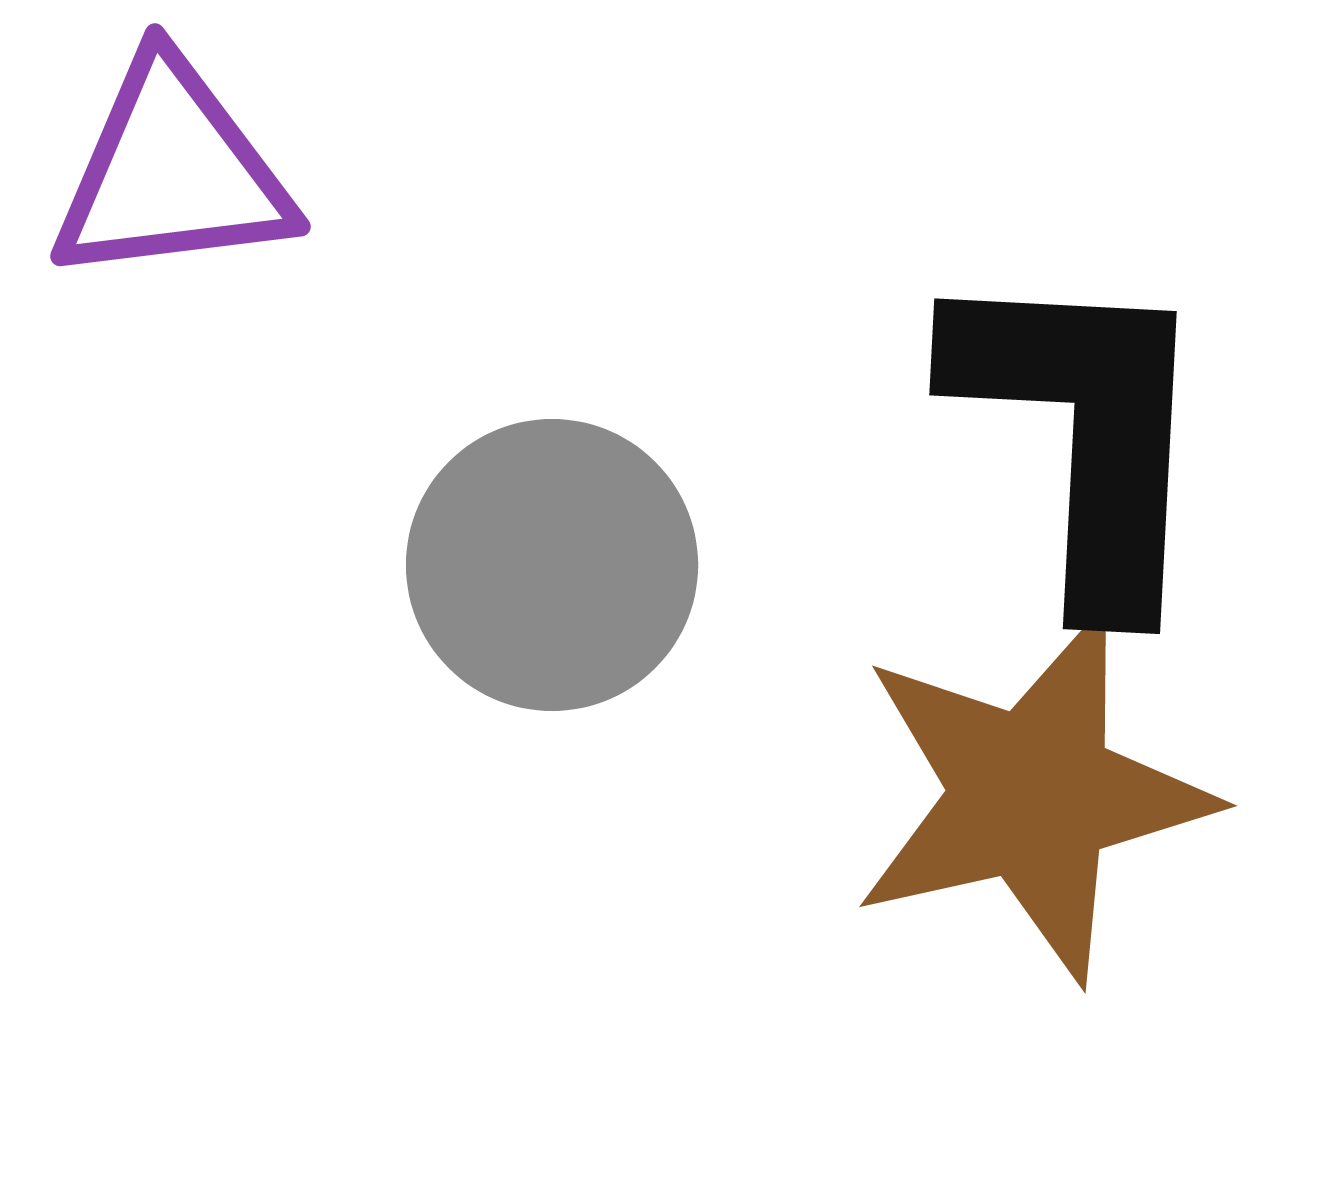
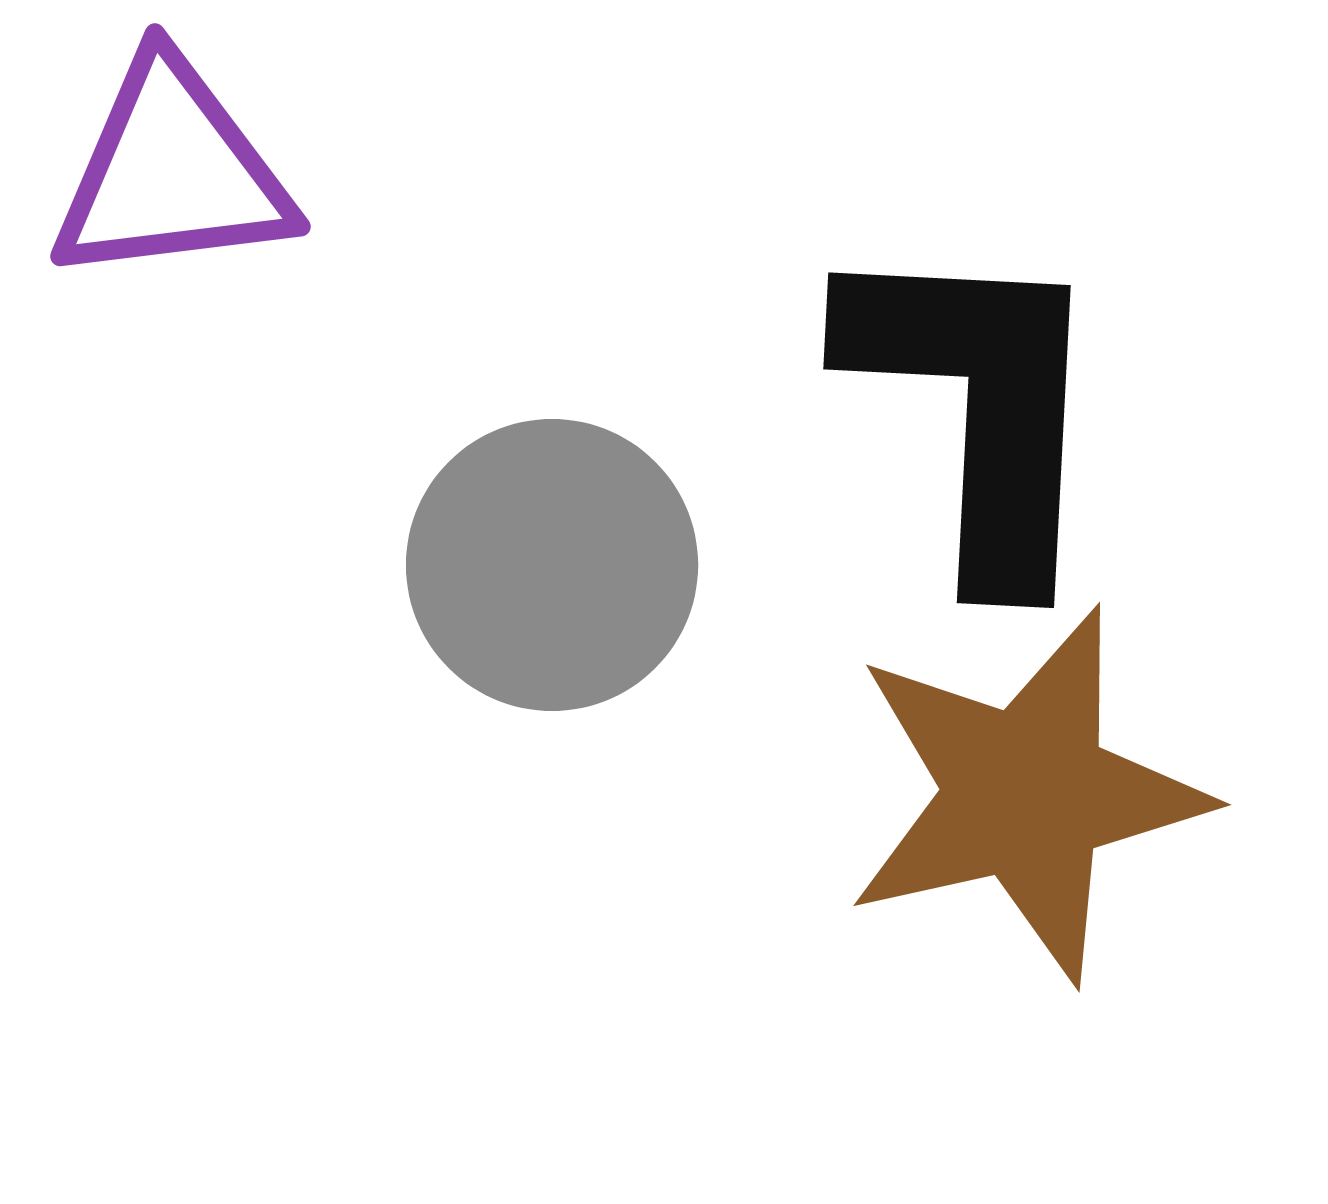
black L-shape: moved 106 px left, 26 px up
brown star: moved 6 px left, 1 px up
